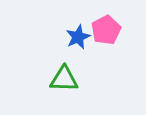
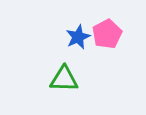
pink pentagon: moved 1 px right, 4 px down
